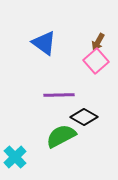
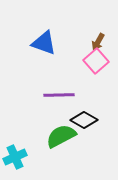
blue triangle: rotated 16 degrees counterclockwise
black diamond: moved 3 px down
cyan cross: rotated 20 degrees clockwise
